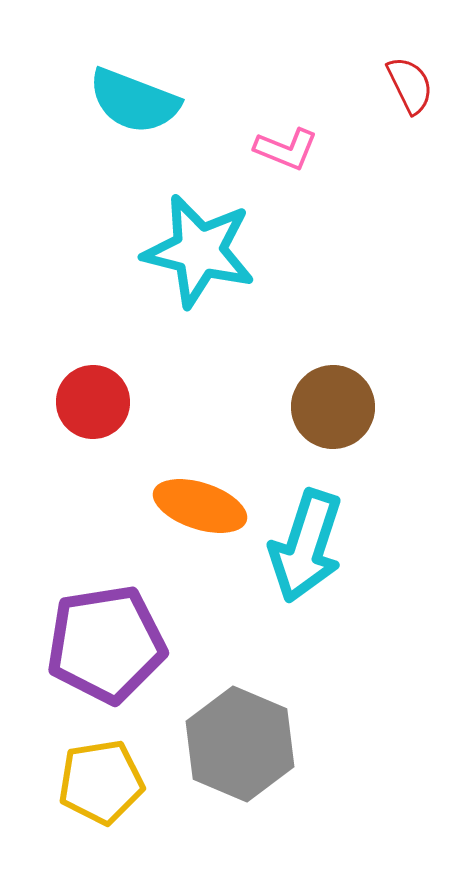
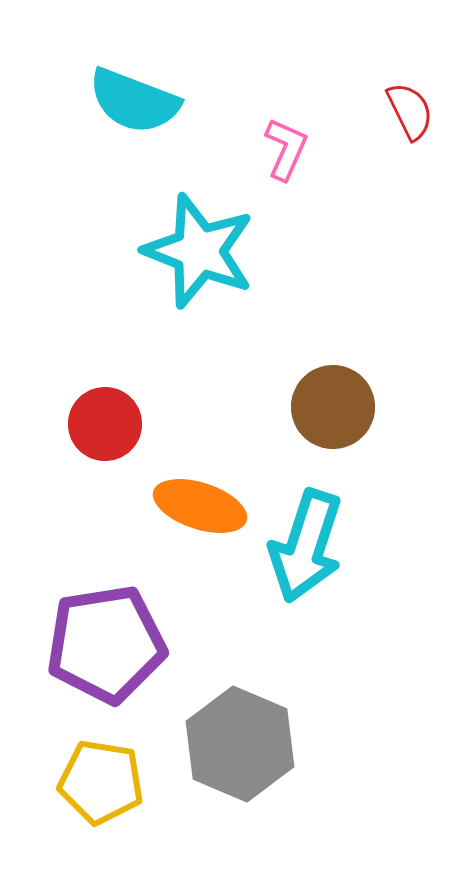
red semicircle: moved 26 px down
pink L-shape: rotated 88 degrees counterclockwise
cyan star: rotated 7 degrees clockwise
red circle: moved 12 px right, 22 px down
yellow pentagon: rotated 18 degrees clockwise
